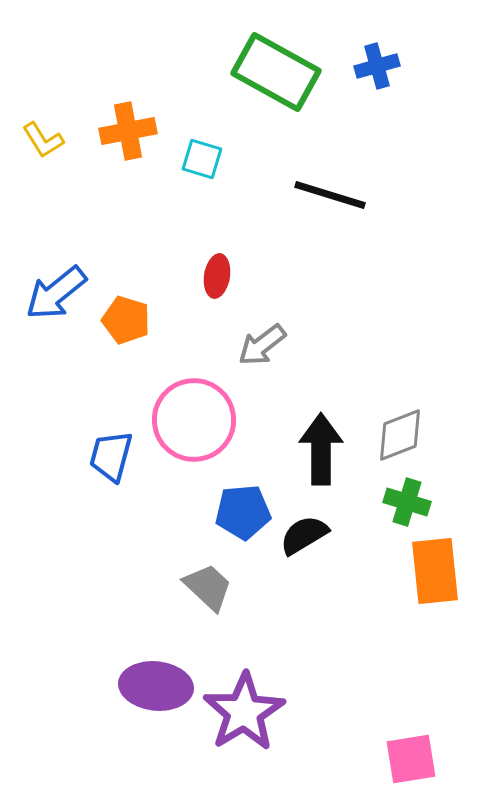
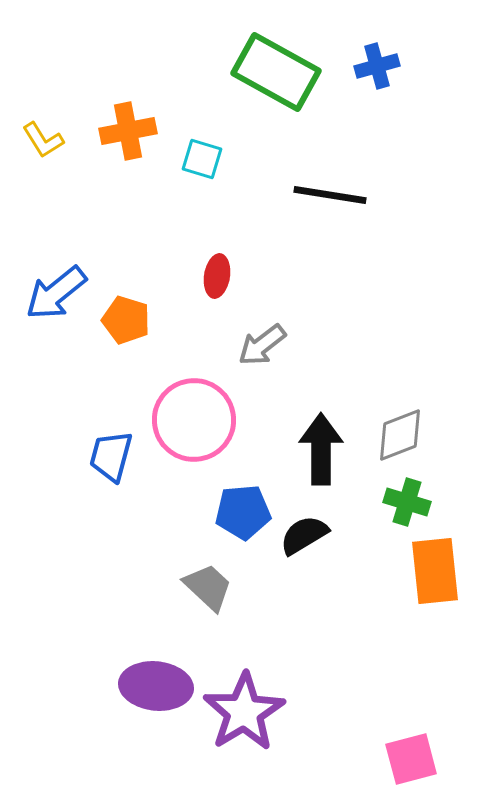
black line: rotated 8 degrees counterclockwise
pink square: rotated 6 degrees counterclockwise
